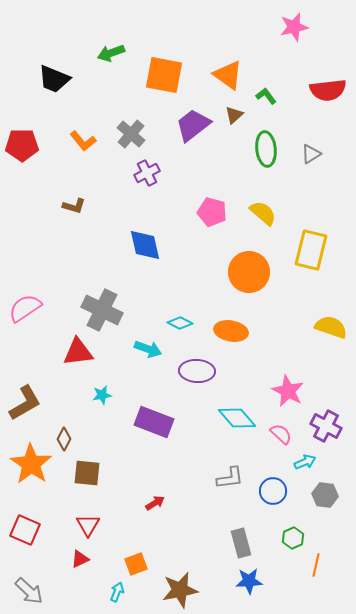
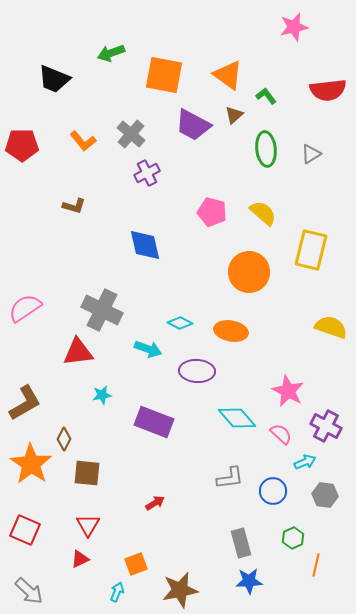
purple trapezoid at (193, 125): rotated 114 degrees counterclockwise
